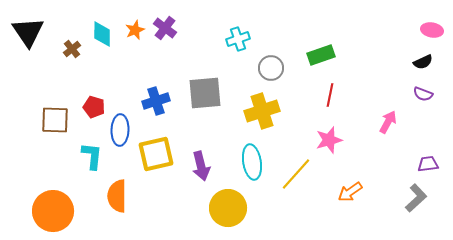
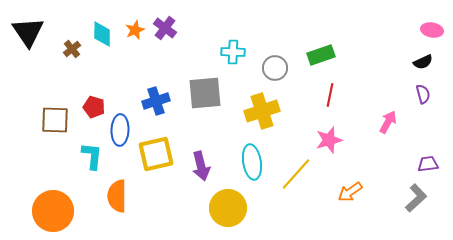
cyan cross: moved 5 px left, 13 px down; rotated 20 degrees clockwise
gray circle: moved 4 px right
purple semicircle: rotated 126 degrees counterclockwise
